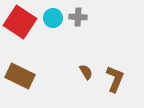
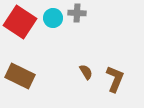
gray cross: moved 1 px left, 4 px up
